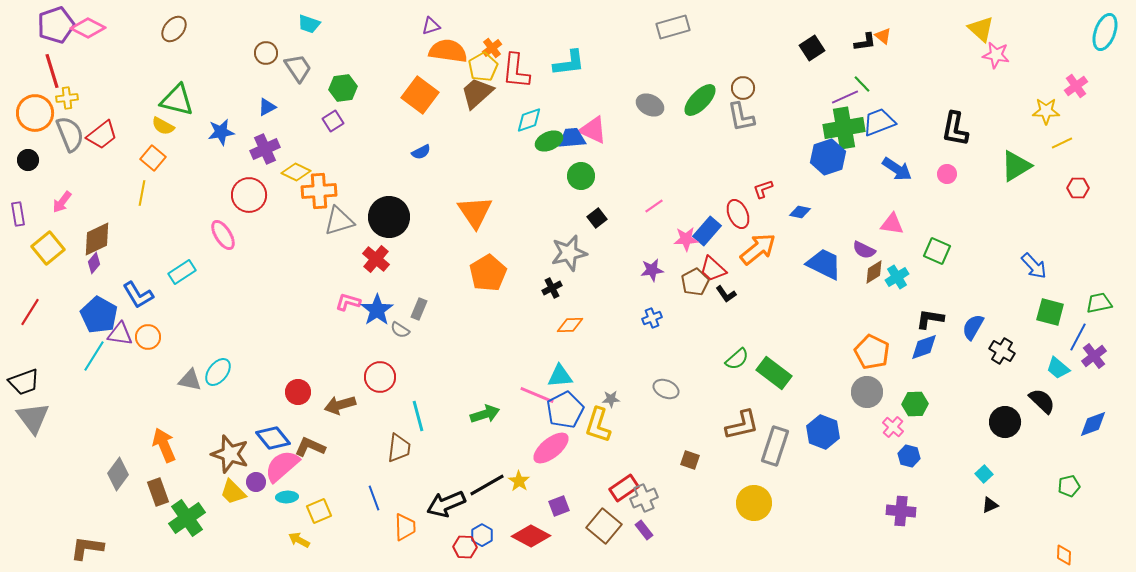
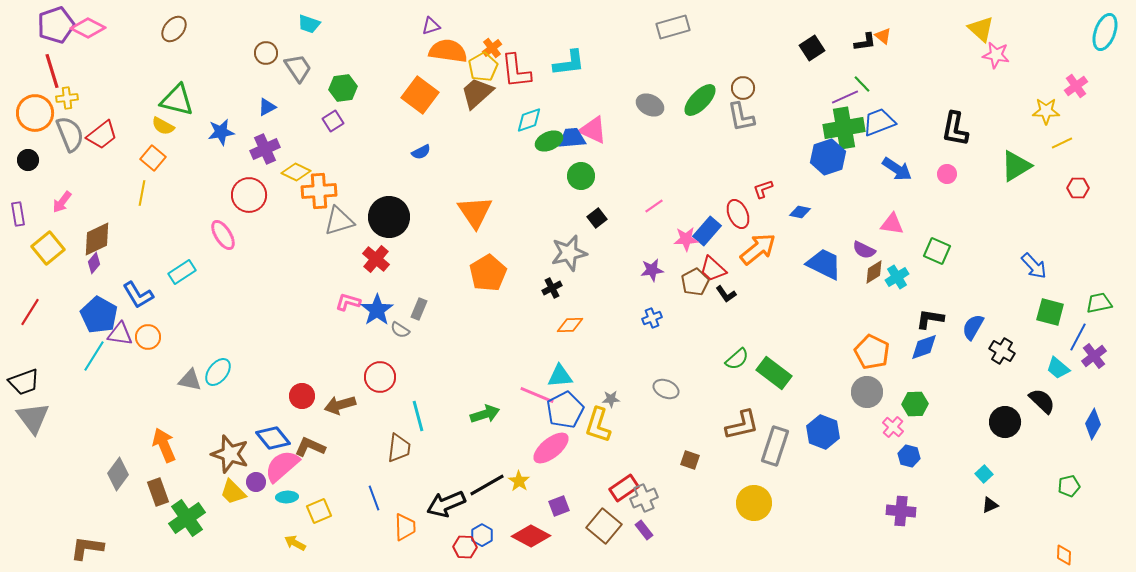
red L-shape at (516, 71): rotated 12 degrees counterclockwise
red circle at (298, 392): moved 4 px right, 4 px down
blue diamond at (1093, 424): rotated 40 degrees counterclockwise
yellow arrow at (299, 540): moved 4 px left, 3 px down
